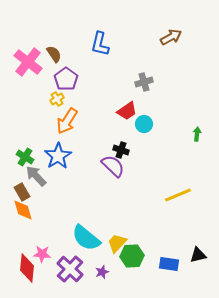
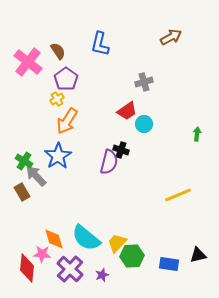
brown semicircle: moved 4 px right, 3 px up
green cross: moved 1 px left, 4 px down
purple semicircle: moved 4 px left, 4 px up; rotated 60 degrees clockwise
orange diamond: moved 31 px right, 29 px down
purple star: moved 3 px down
